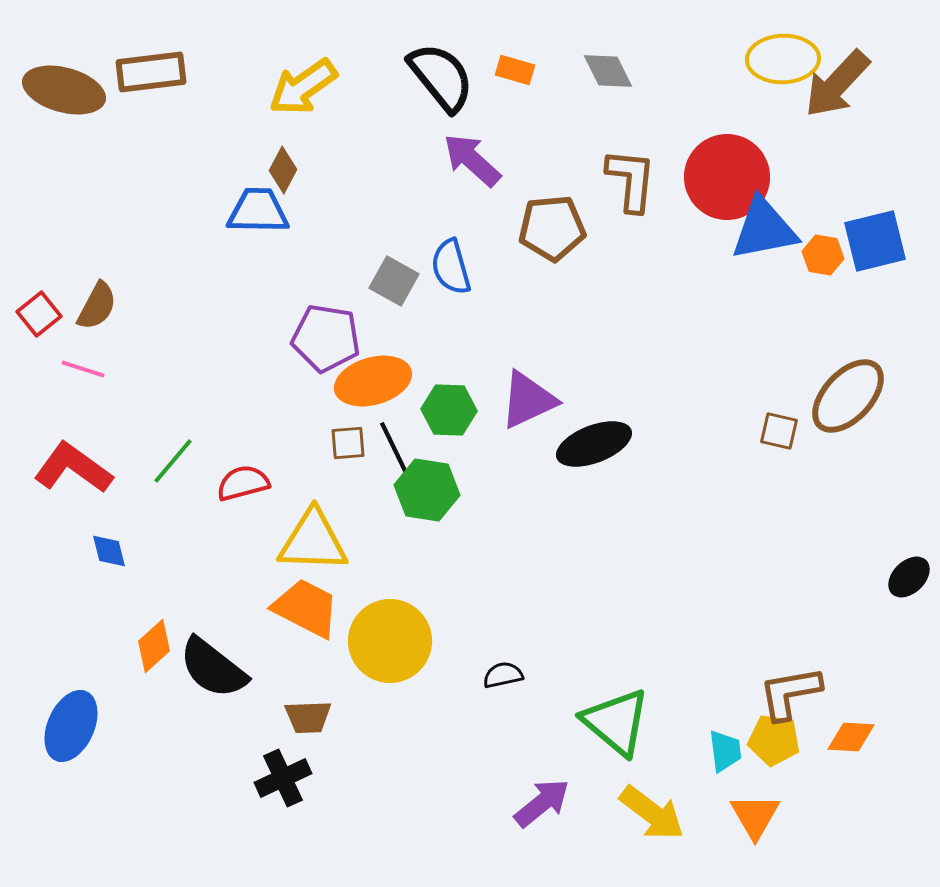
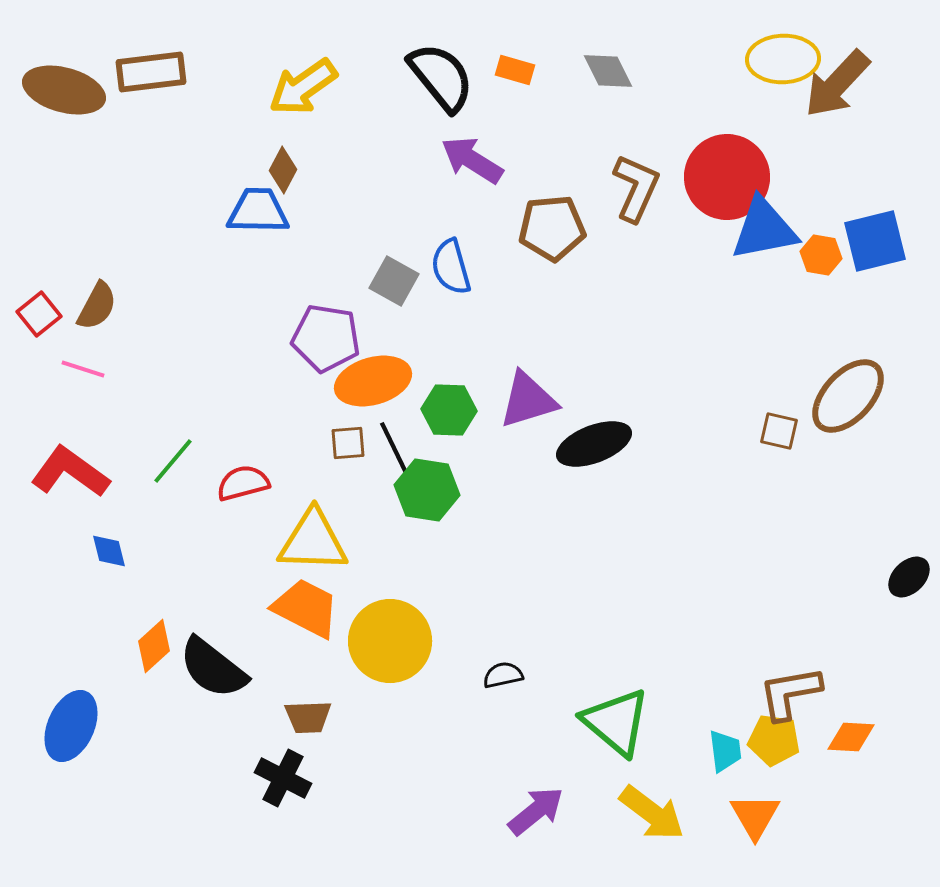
purple arrow at (472, 160): rotated 10 degrees counterclockwise
brown L-shape at (631, 180): moved 5 px right, 8 px down; rotated 18 degrees clockwise
orange hexagon at (823, 255): moved 2 px left
purple triangle at (528, 400): rotated 8 degrees clockwise
red L-shape at (73, 468): moved 3 px left, 4 px down
black cross at (283, 778): rotated 38 degrees counterclockwise
purple arrow at (542, 803): moved 6 px left, 8 px down
